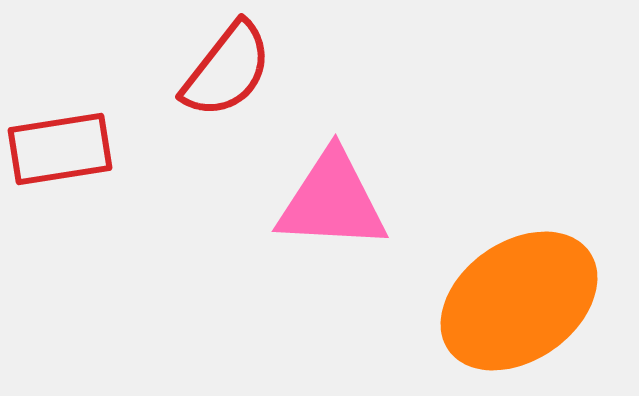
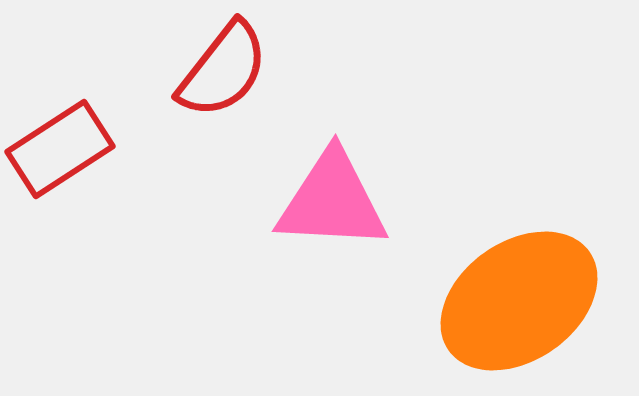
red semicircle: moved 4 px left
red rectangle: rotated 24 degrees counterclockwise
